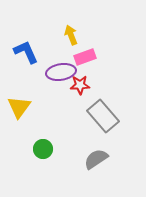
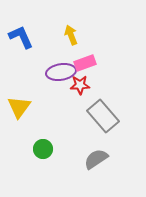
blue L-shape: moved 5 px left, 15 px up
pink rectangle: moved 6 px down
